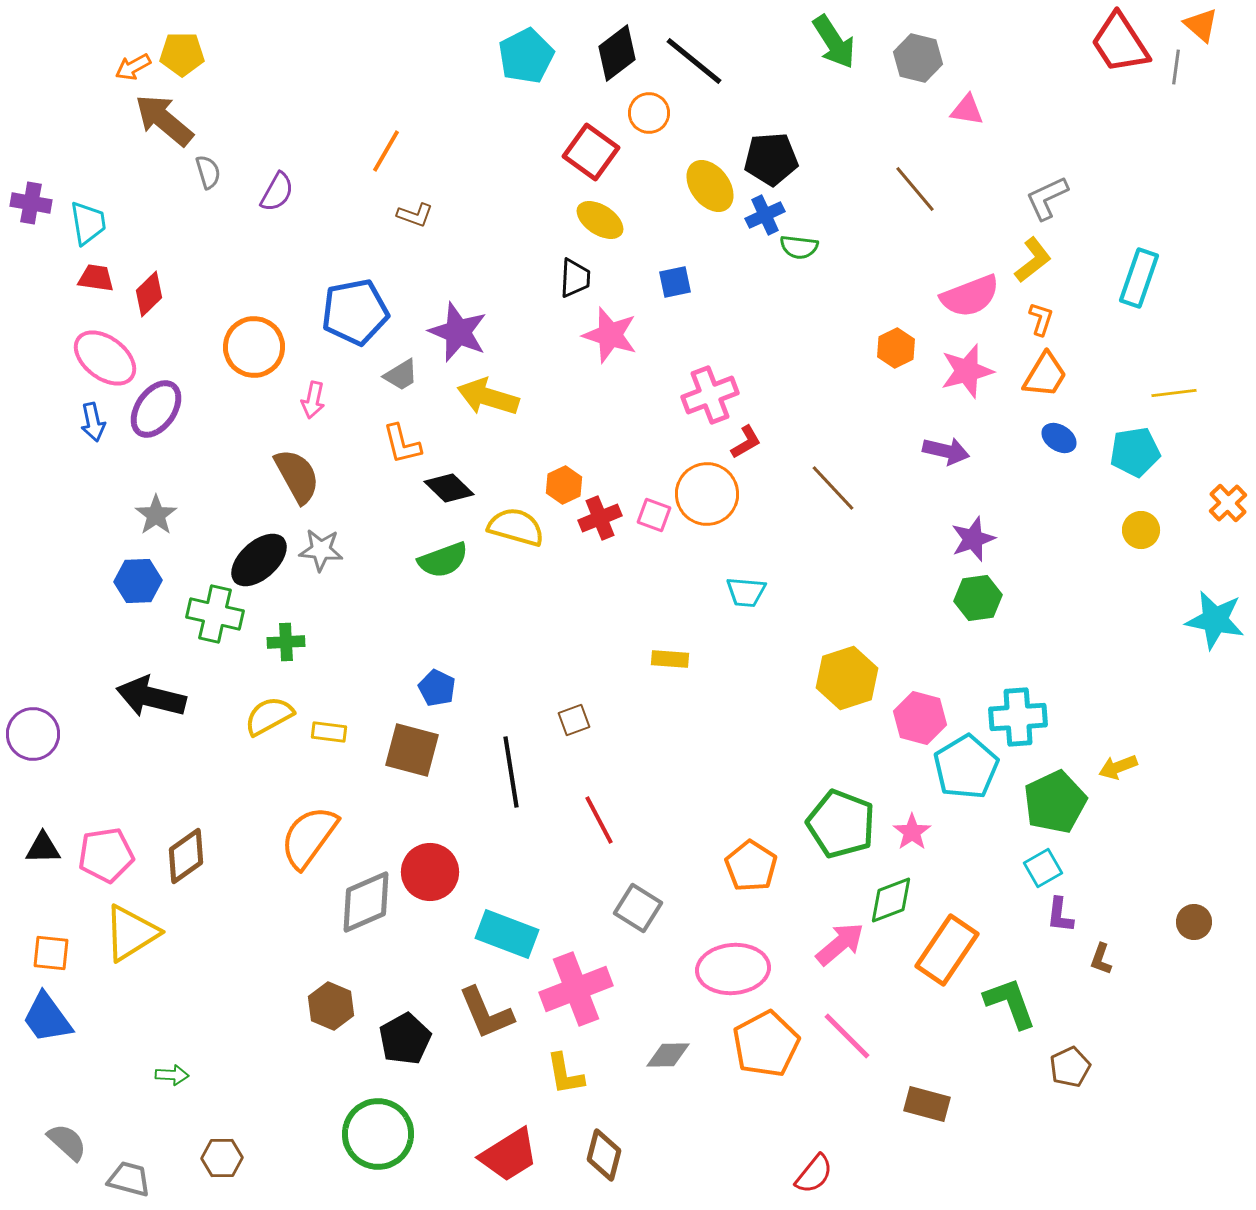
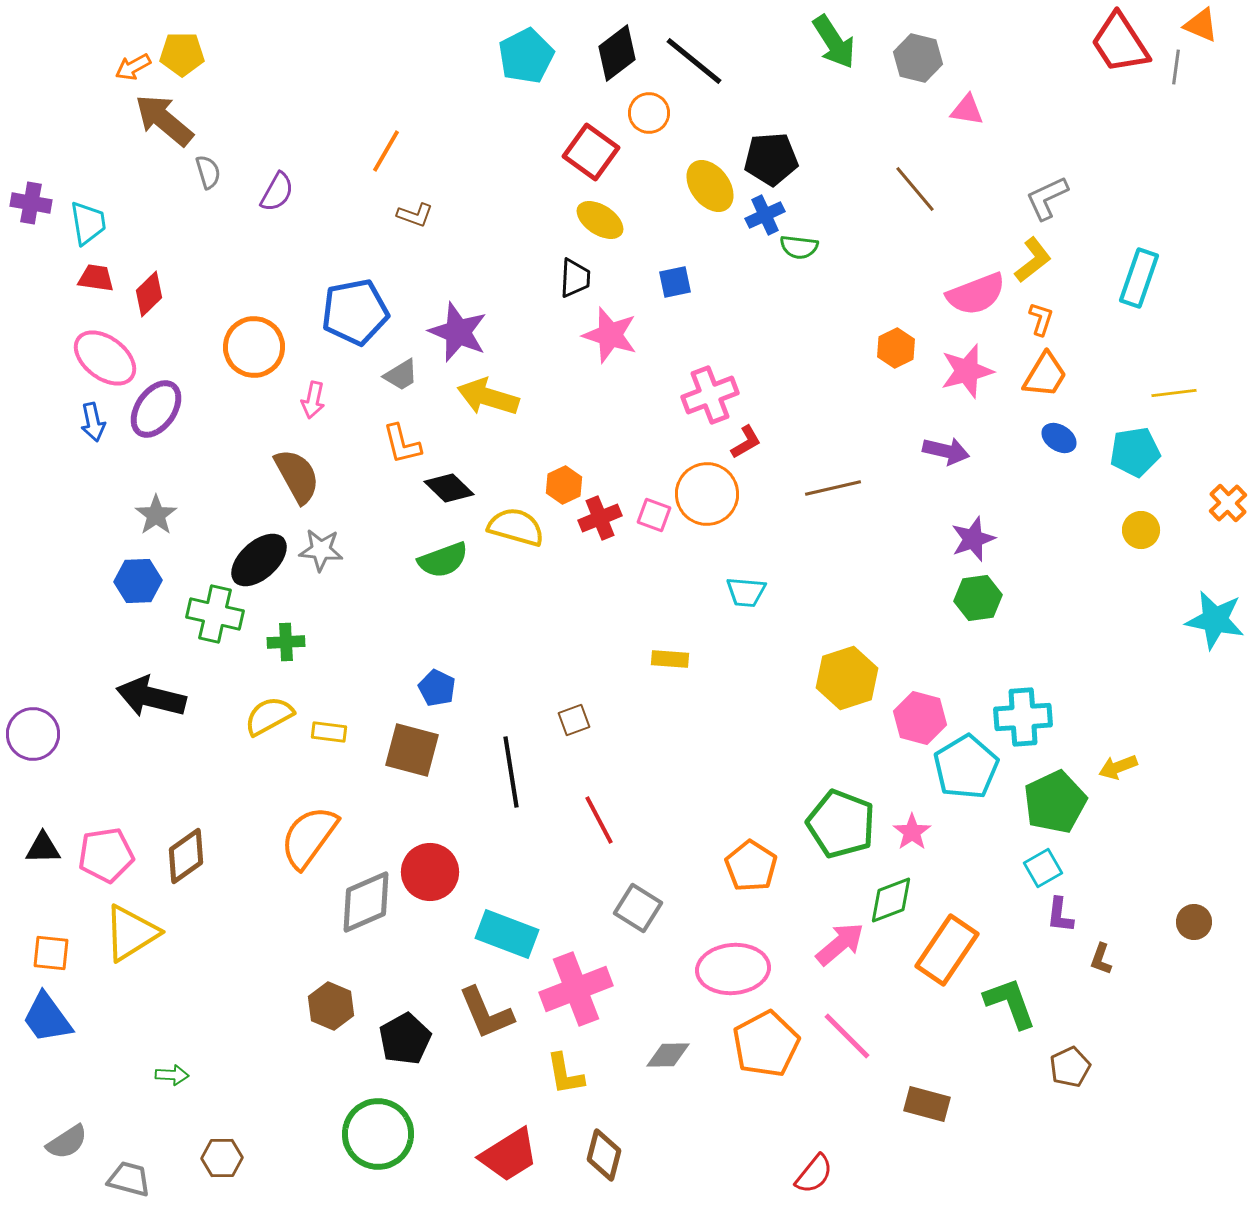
orange triangle at (1201, 25): rotated 18 degrees counterclockwise
pink semicircle at (970, 296): moved 6 px right, 2 px up
brown line at (833, 488): rotated 60 degrees counterclockwise
cyan cross at (1018, 717): moved 5 px right
gray semicircle at (67, 1142): rotated 105 degrees clockwise
